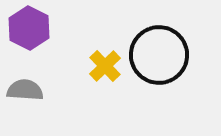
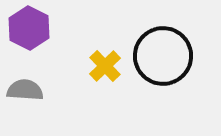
black circle: moved 4 px right, 1 px down
